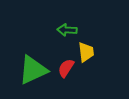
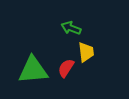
green arrow: moved 4 px right, 2 px up; rotated 18 degrees clockwise
green triangle: rotated 20 degrees clockwise
